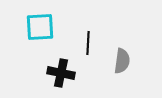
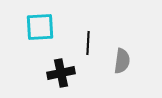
black cross: rotated 24 degrees counterclockwise
